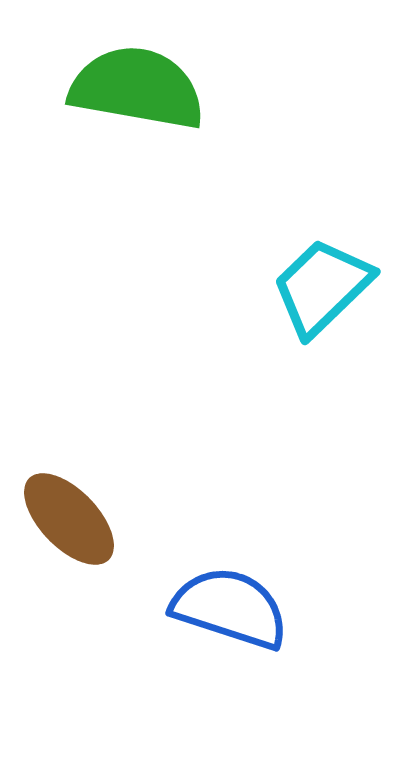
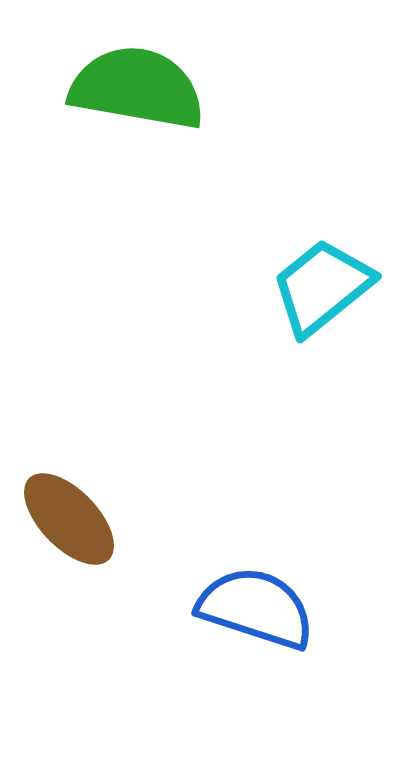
cyan trapezoid: rotated 5 degrees clockwise
blue semicircle: moved 26 px right
